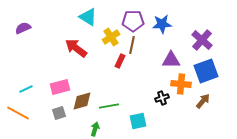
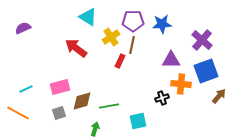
brown arrow: moved 16 px right, 5 px up
